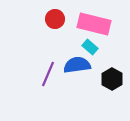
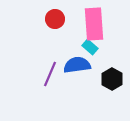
pink rectangle: rotated 72 degrees clockwise
purple line: moved 2 px right
